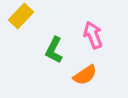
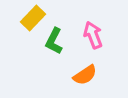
yellow rectangle: moved 12 px right, 2 px down
green L-shape: moved 9 px up
